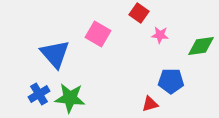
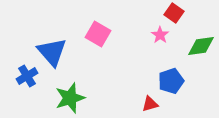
red square: moved 35 px right
pink star: rotated 30 degrees clockwise
blue triangle: moved 3 px left, 2 px up
blue pentagon: rotated 20 degrees counterclockwise
blue cross: moved 12 px left, 18 px up
green star: rotated 24 degrees counterclockwise
